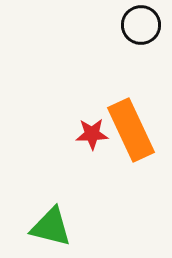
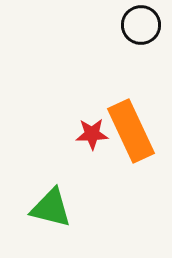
orange rectangle: moved 1 px down
green triangle: moved 19 px up
